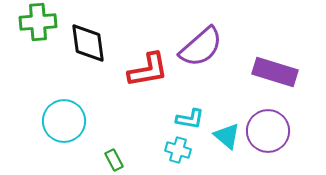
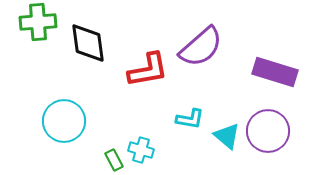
cyan cross: moved 37 px left
